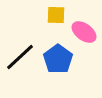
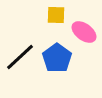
blue pentagon: moved 1 px left, 1 px up
